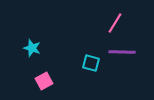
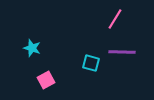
pink line: moved 4 px up
pink square: moved 2 px right, 1 px up
